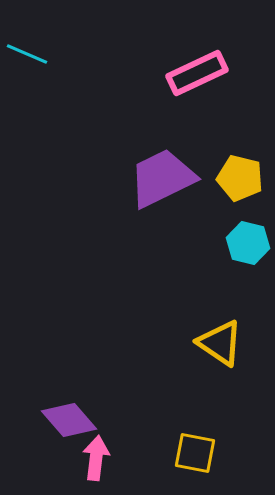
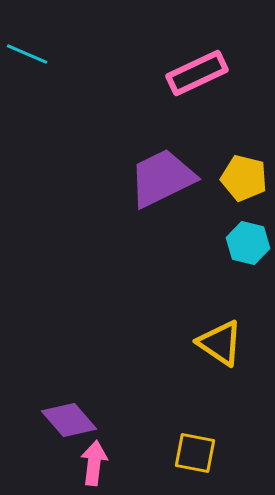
yellow pentagon: moved 4 px right
pink arrow: moved 2 px left, 5 px down
